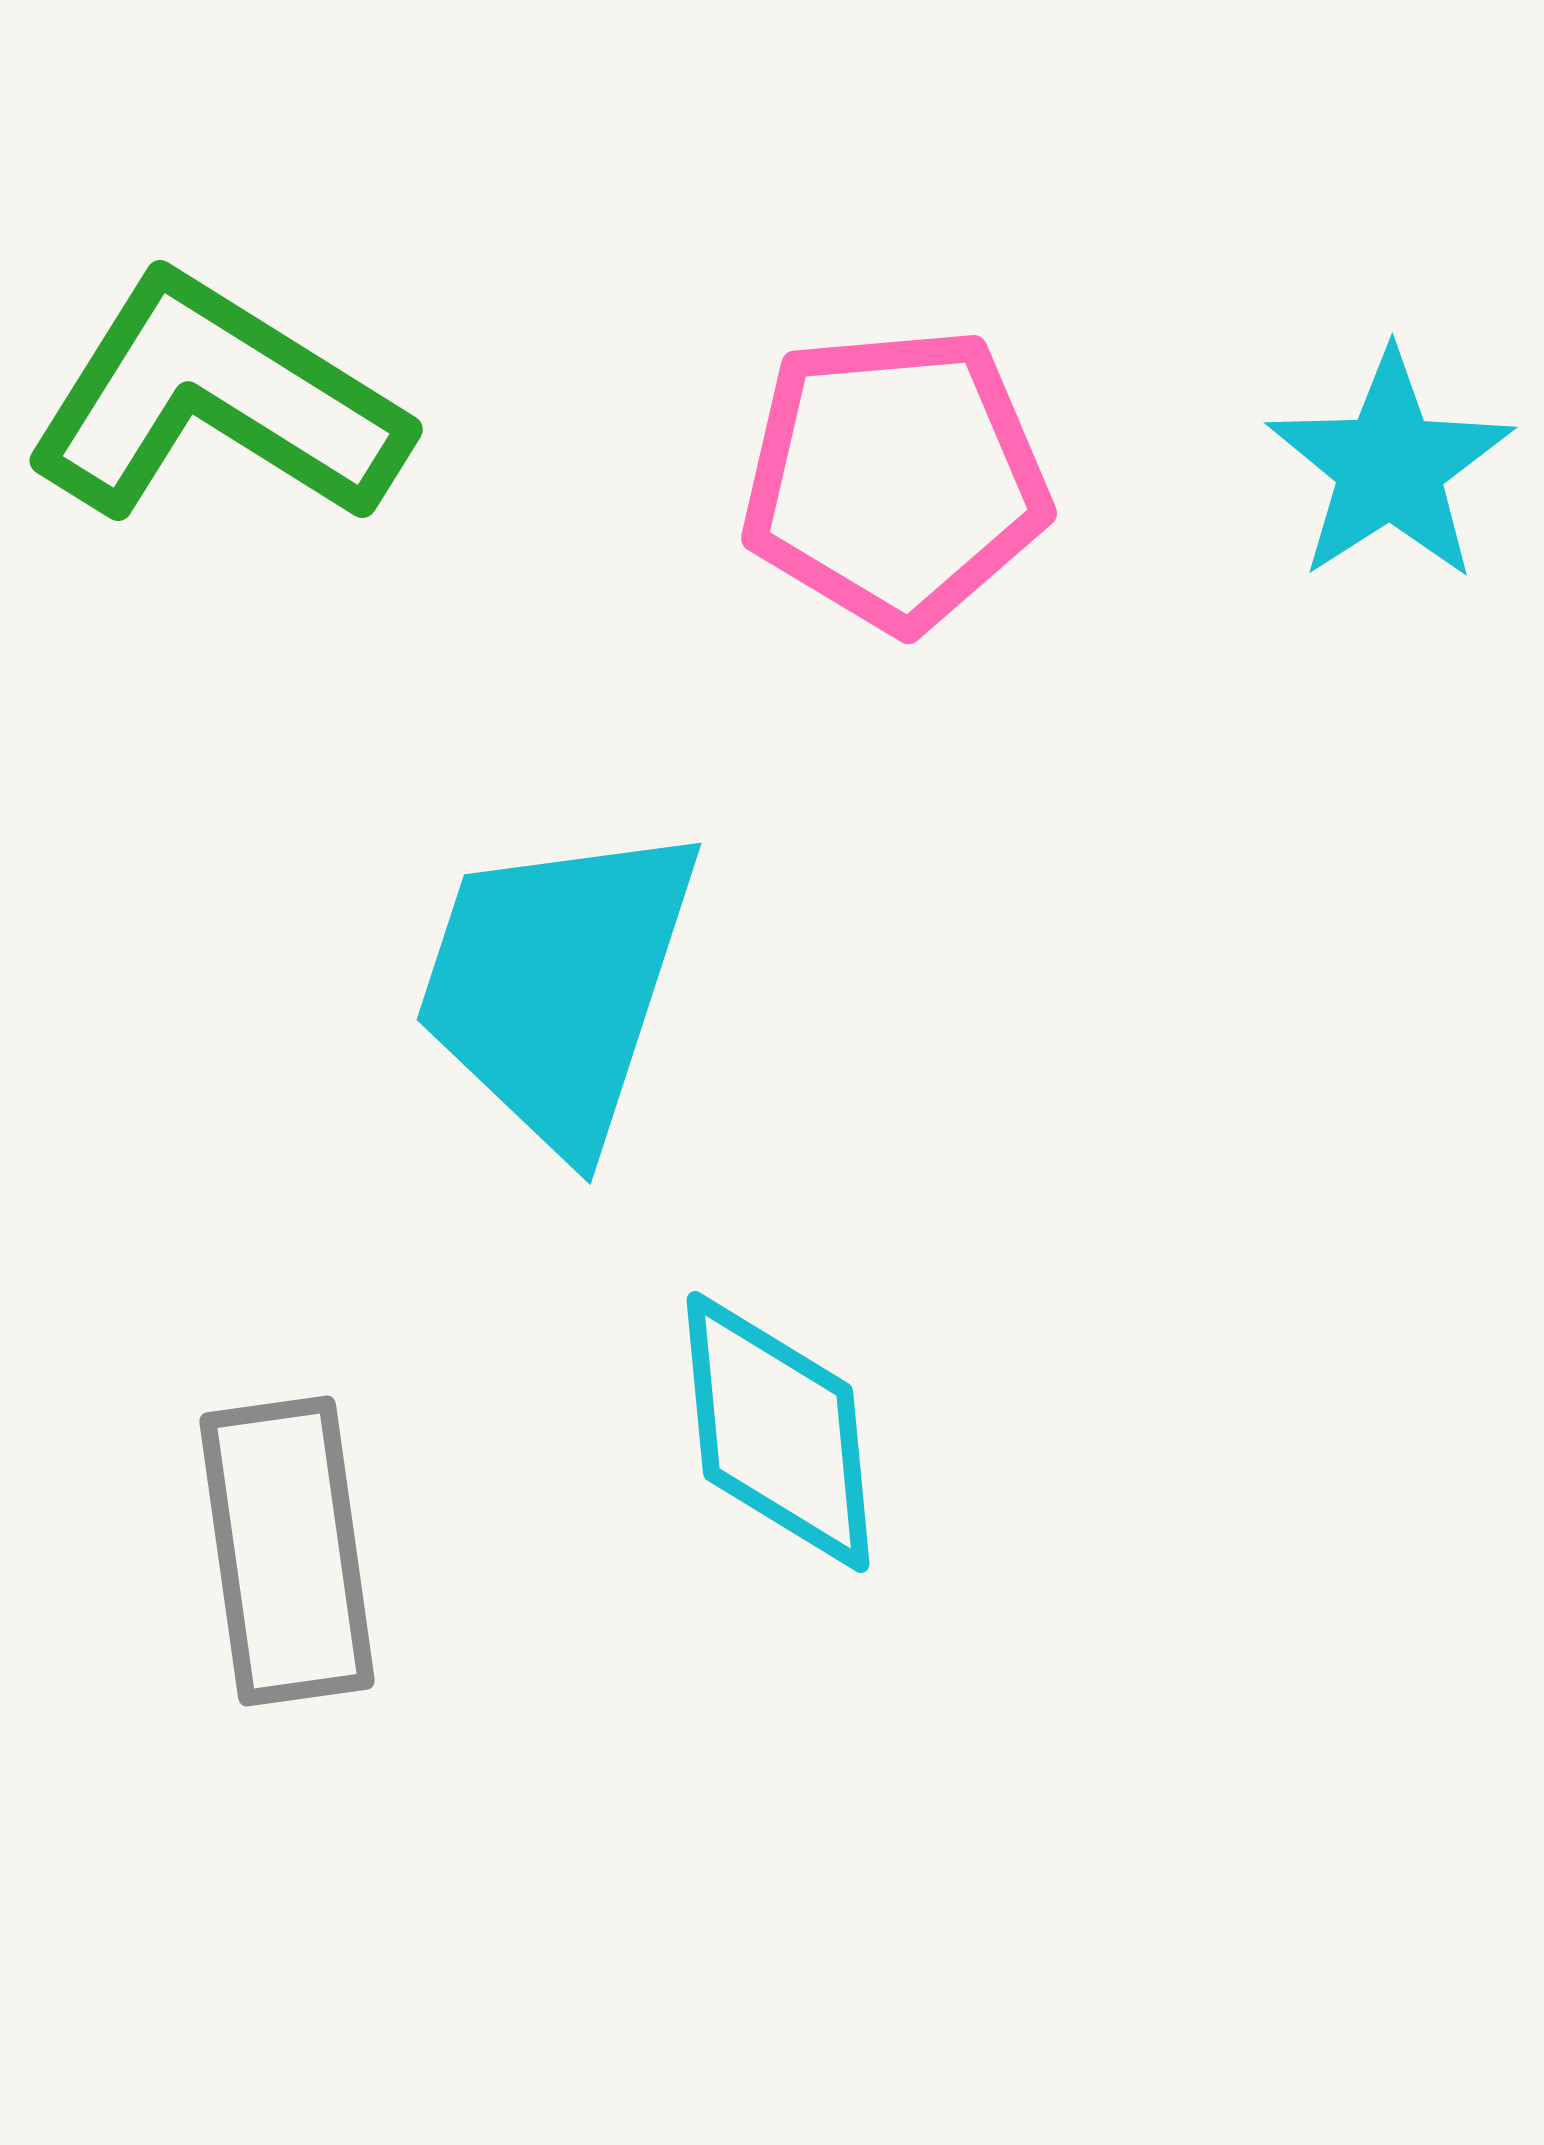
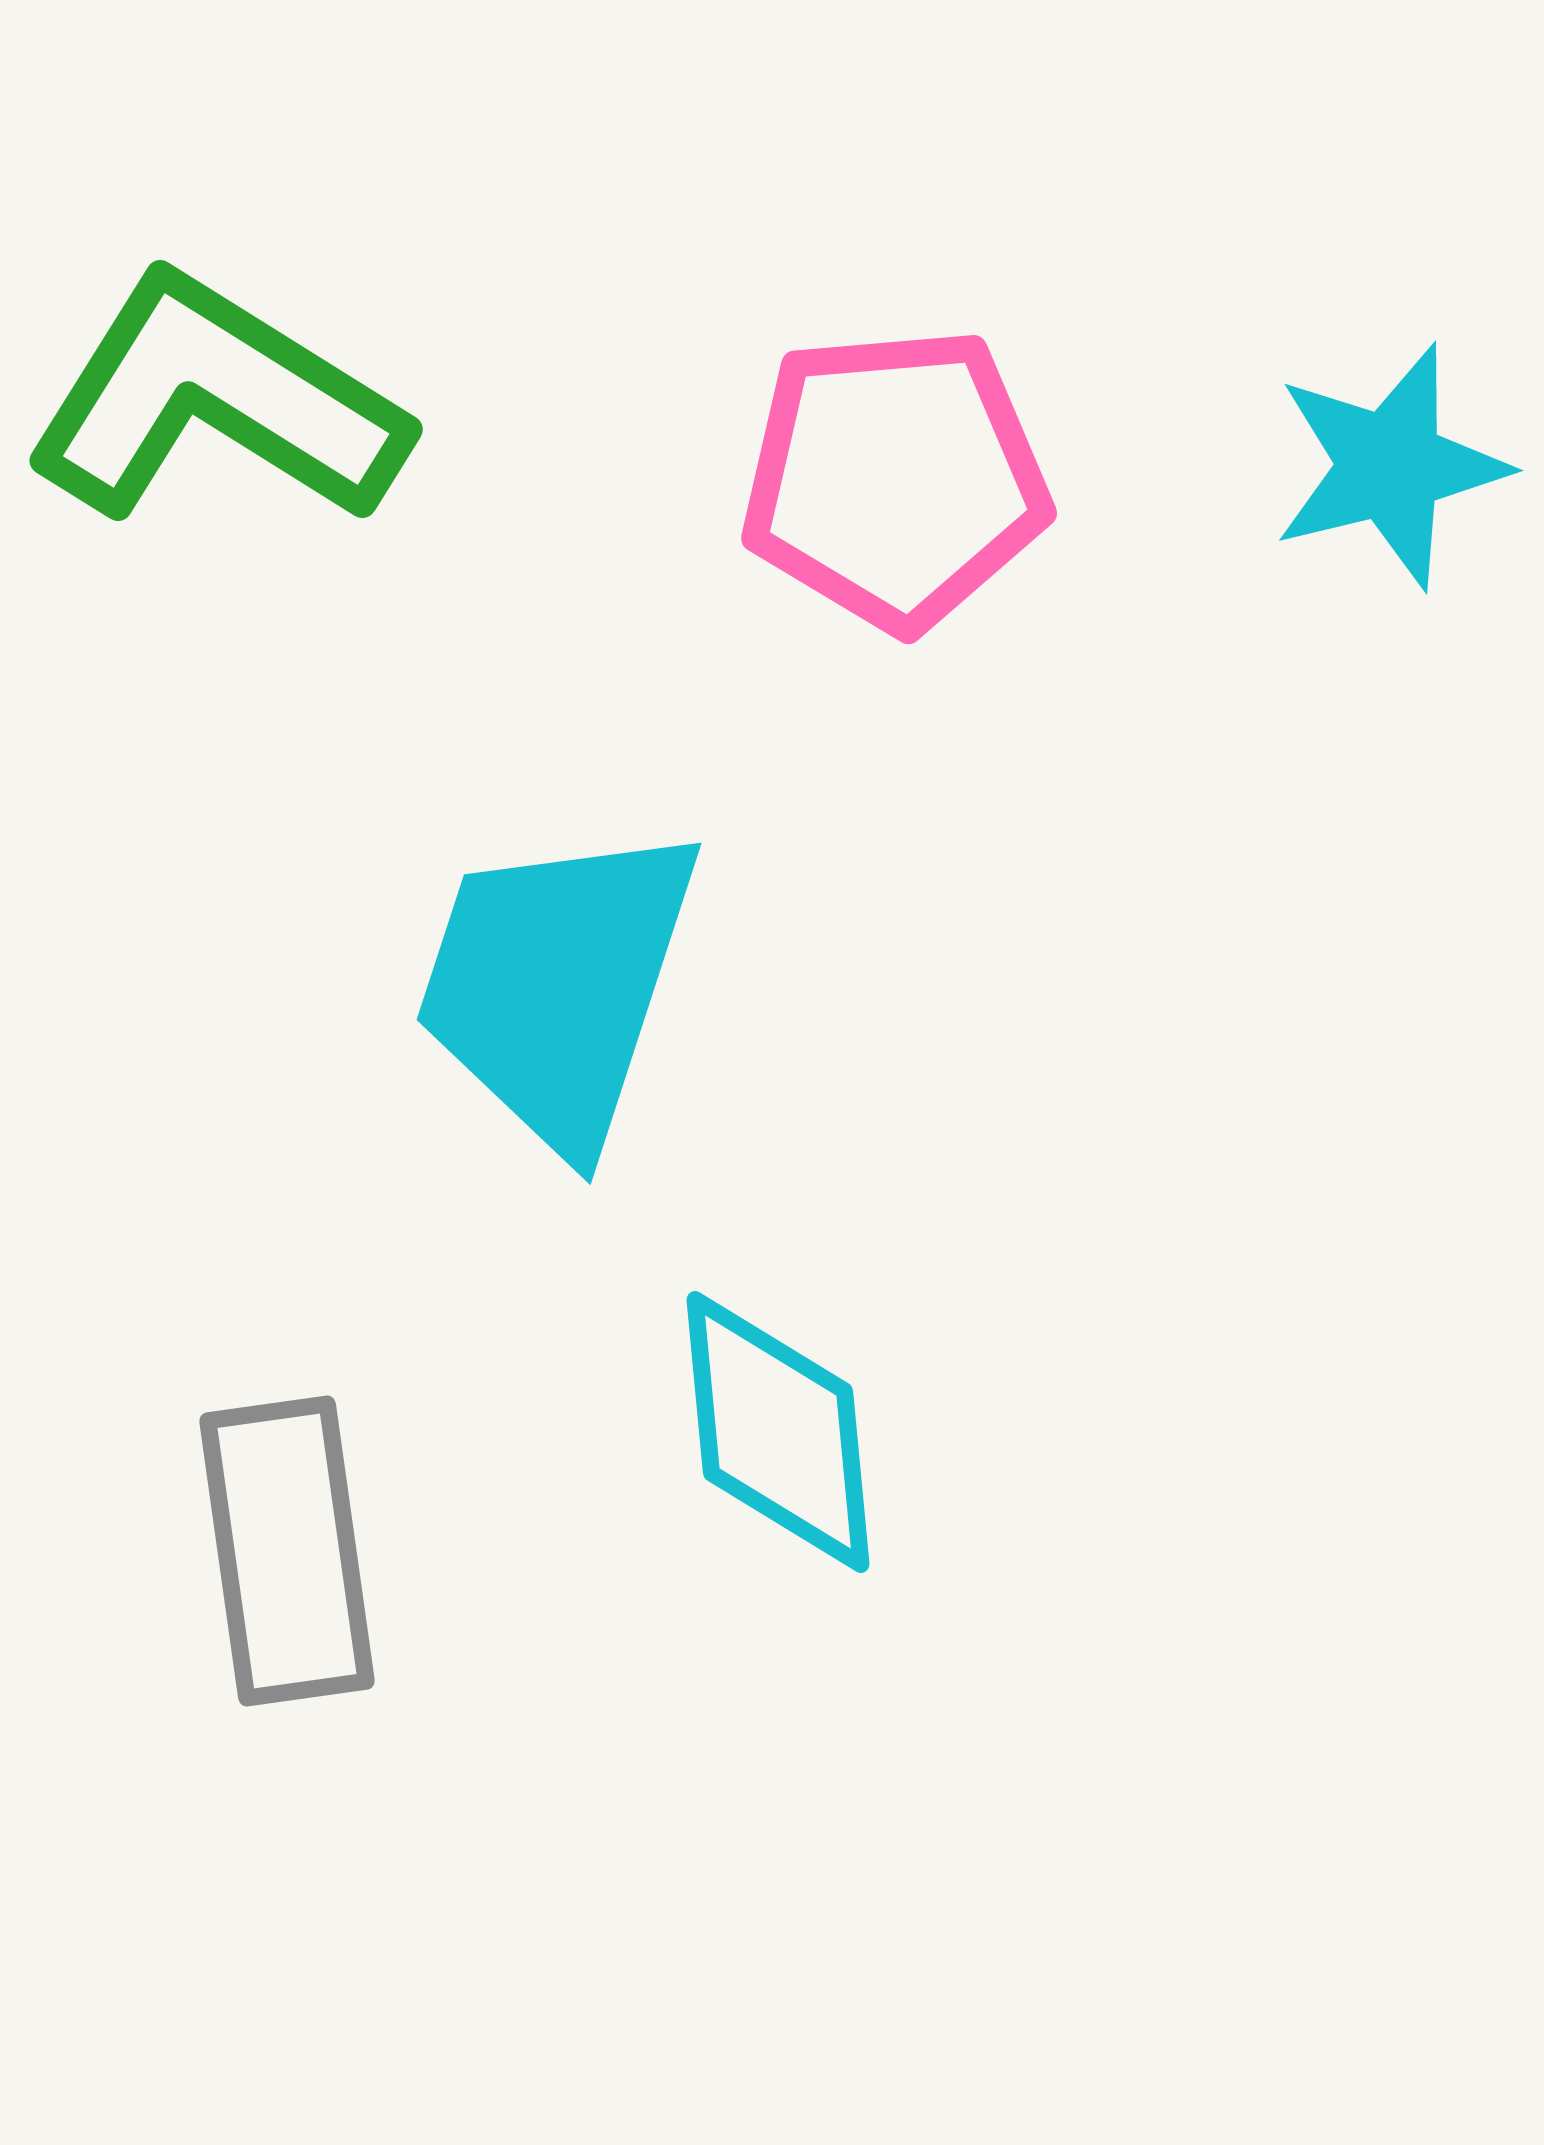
cyan star: rotated 19 degrees clockwise
